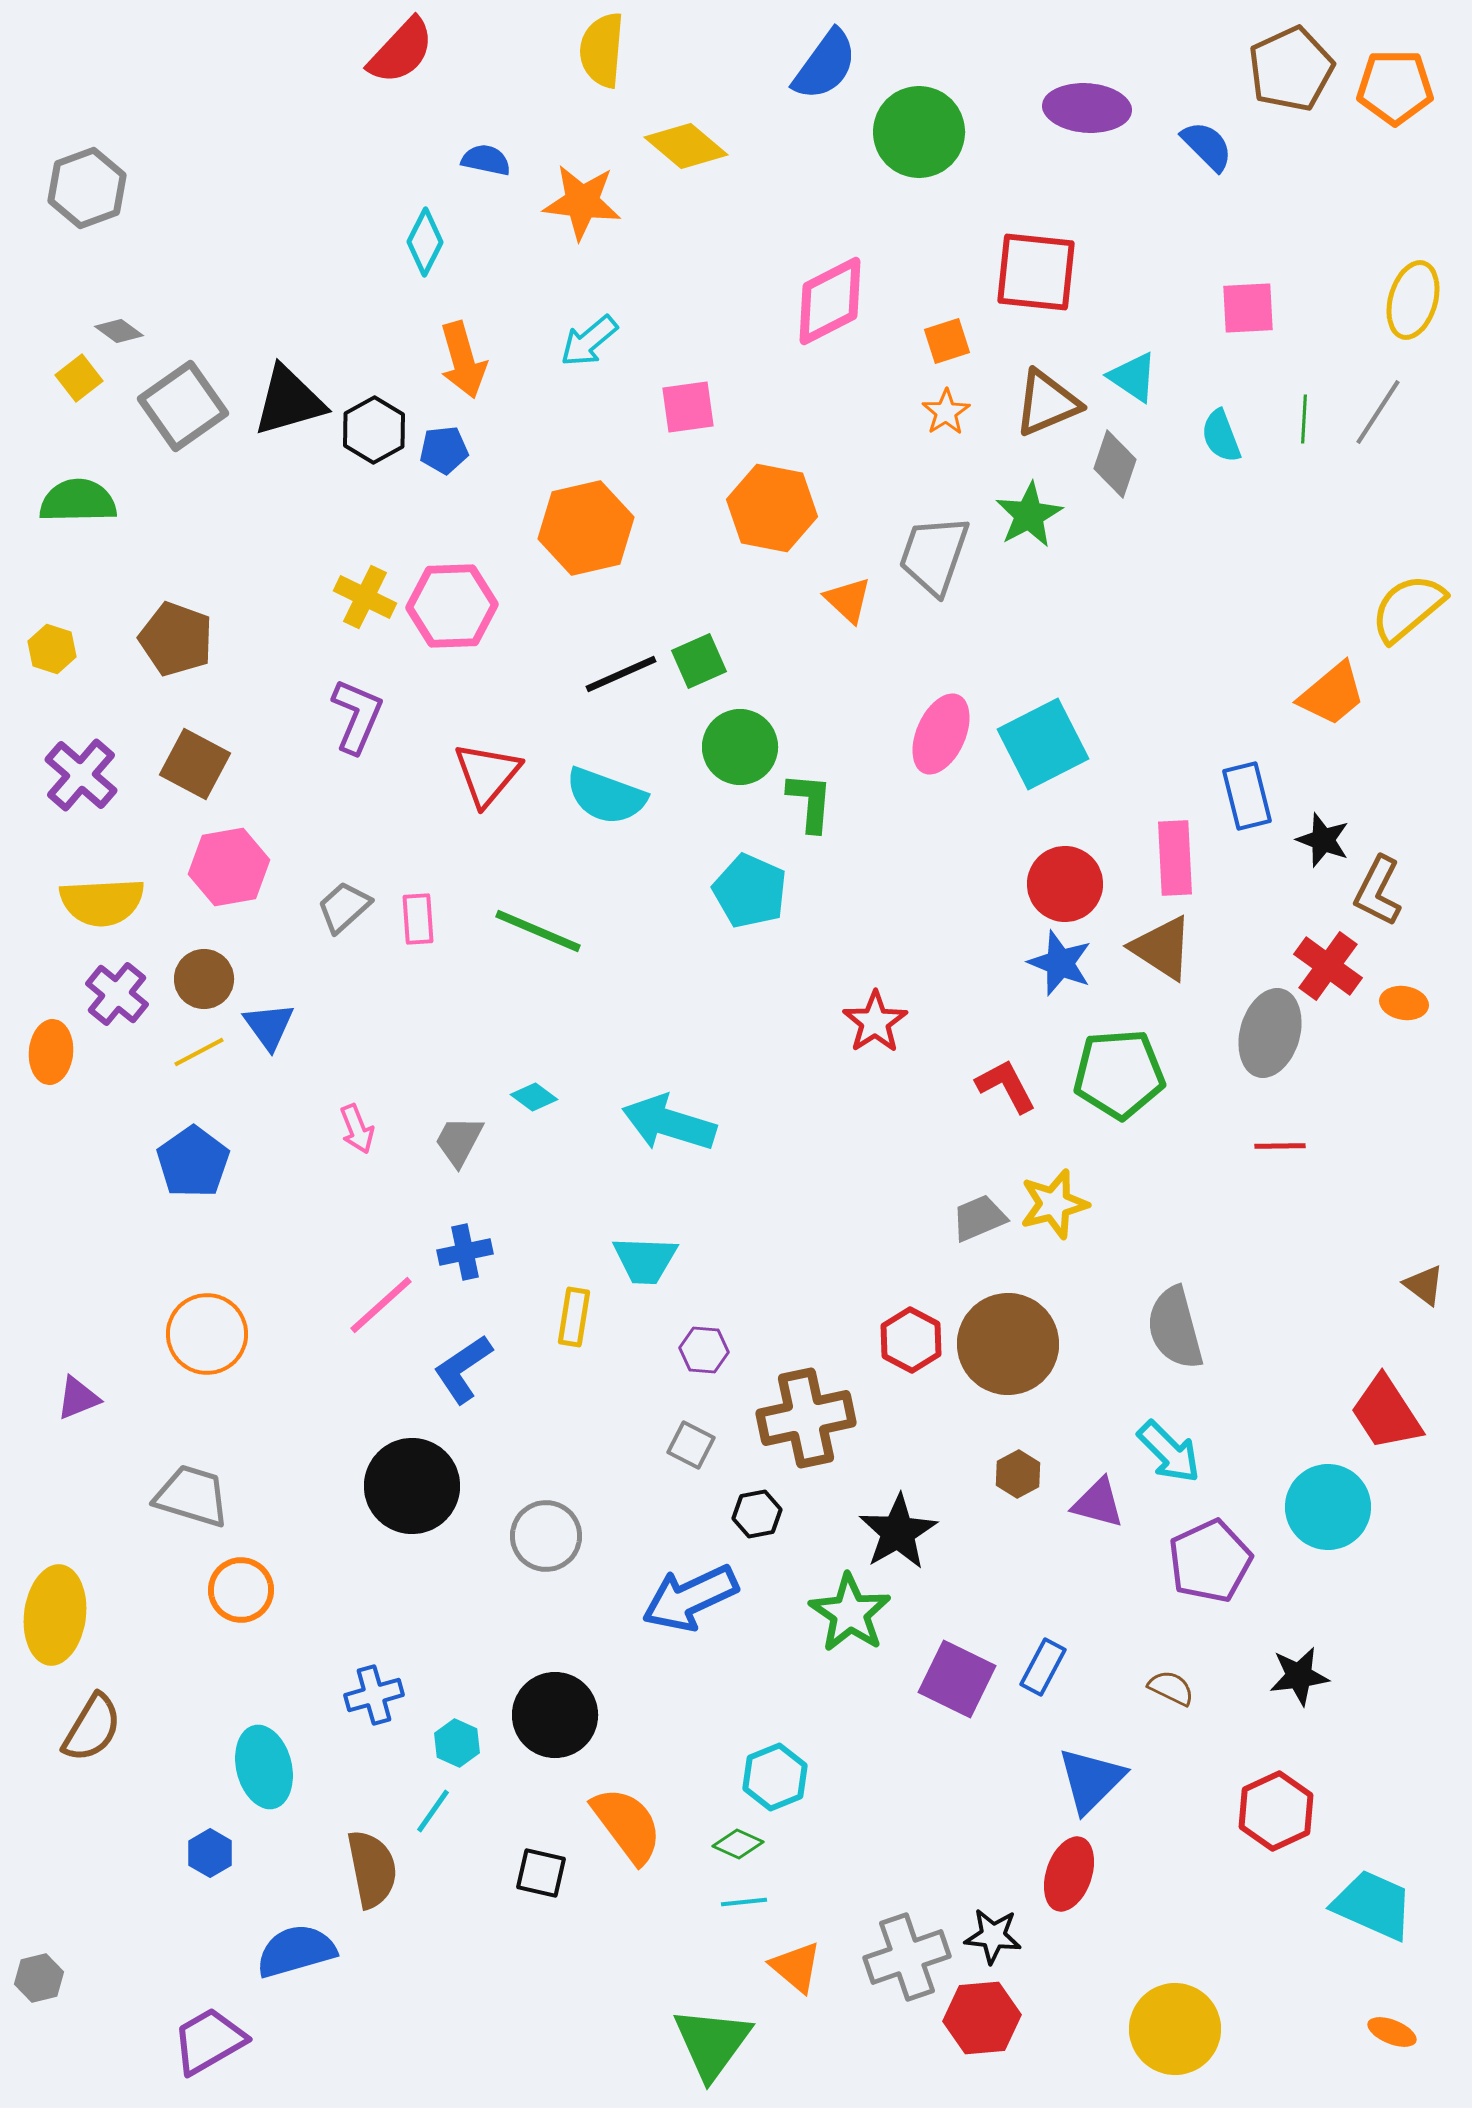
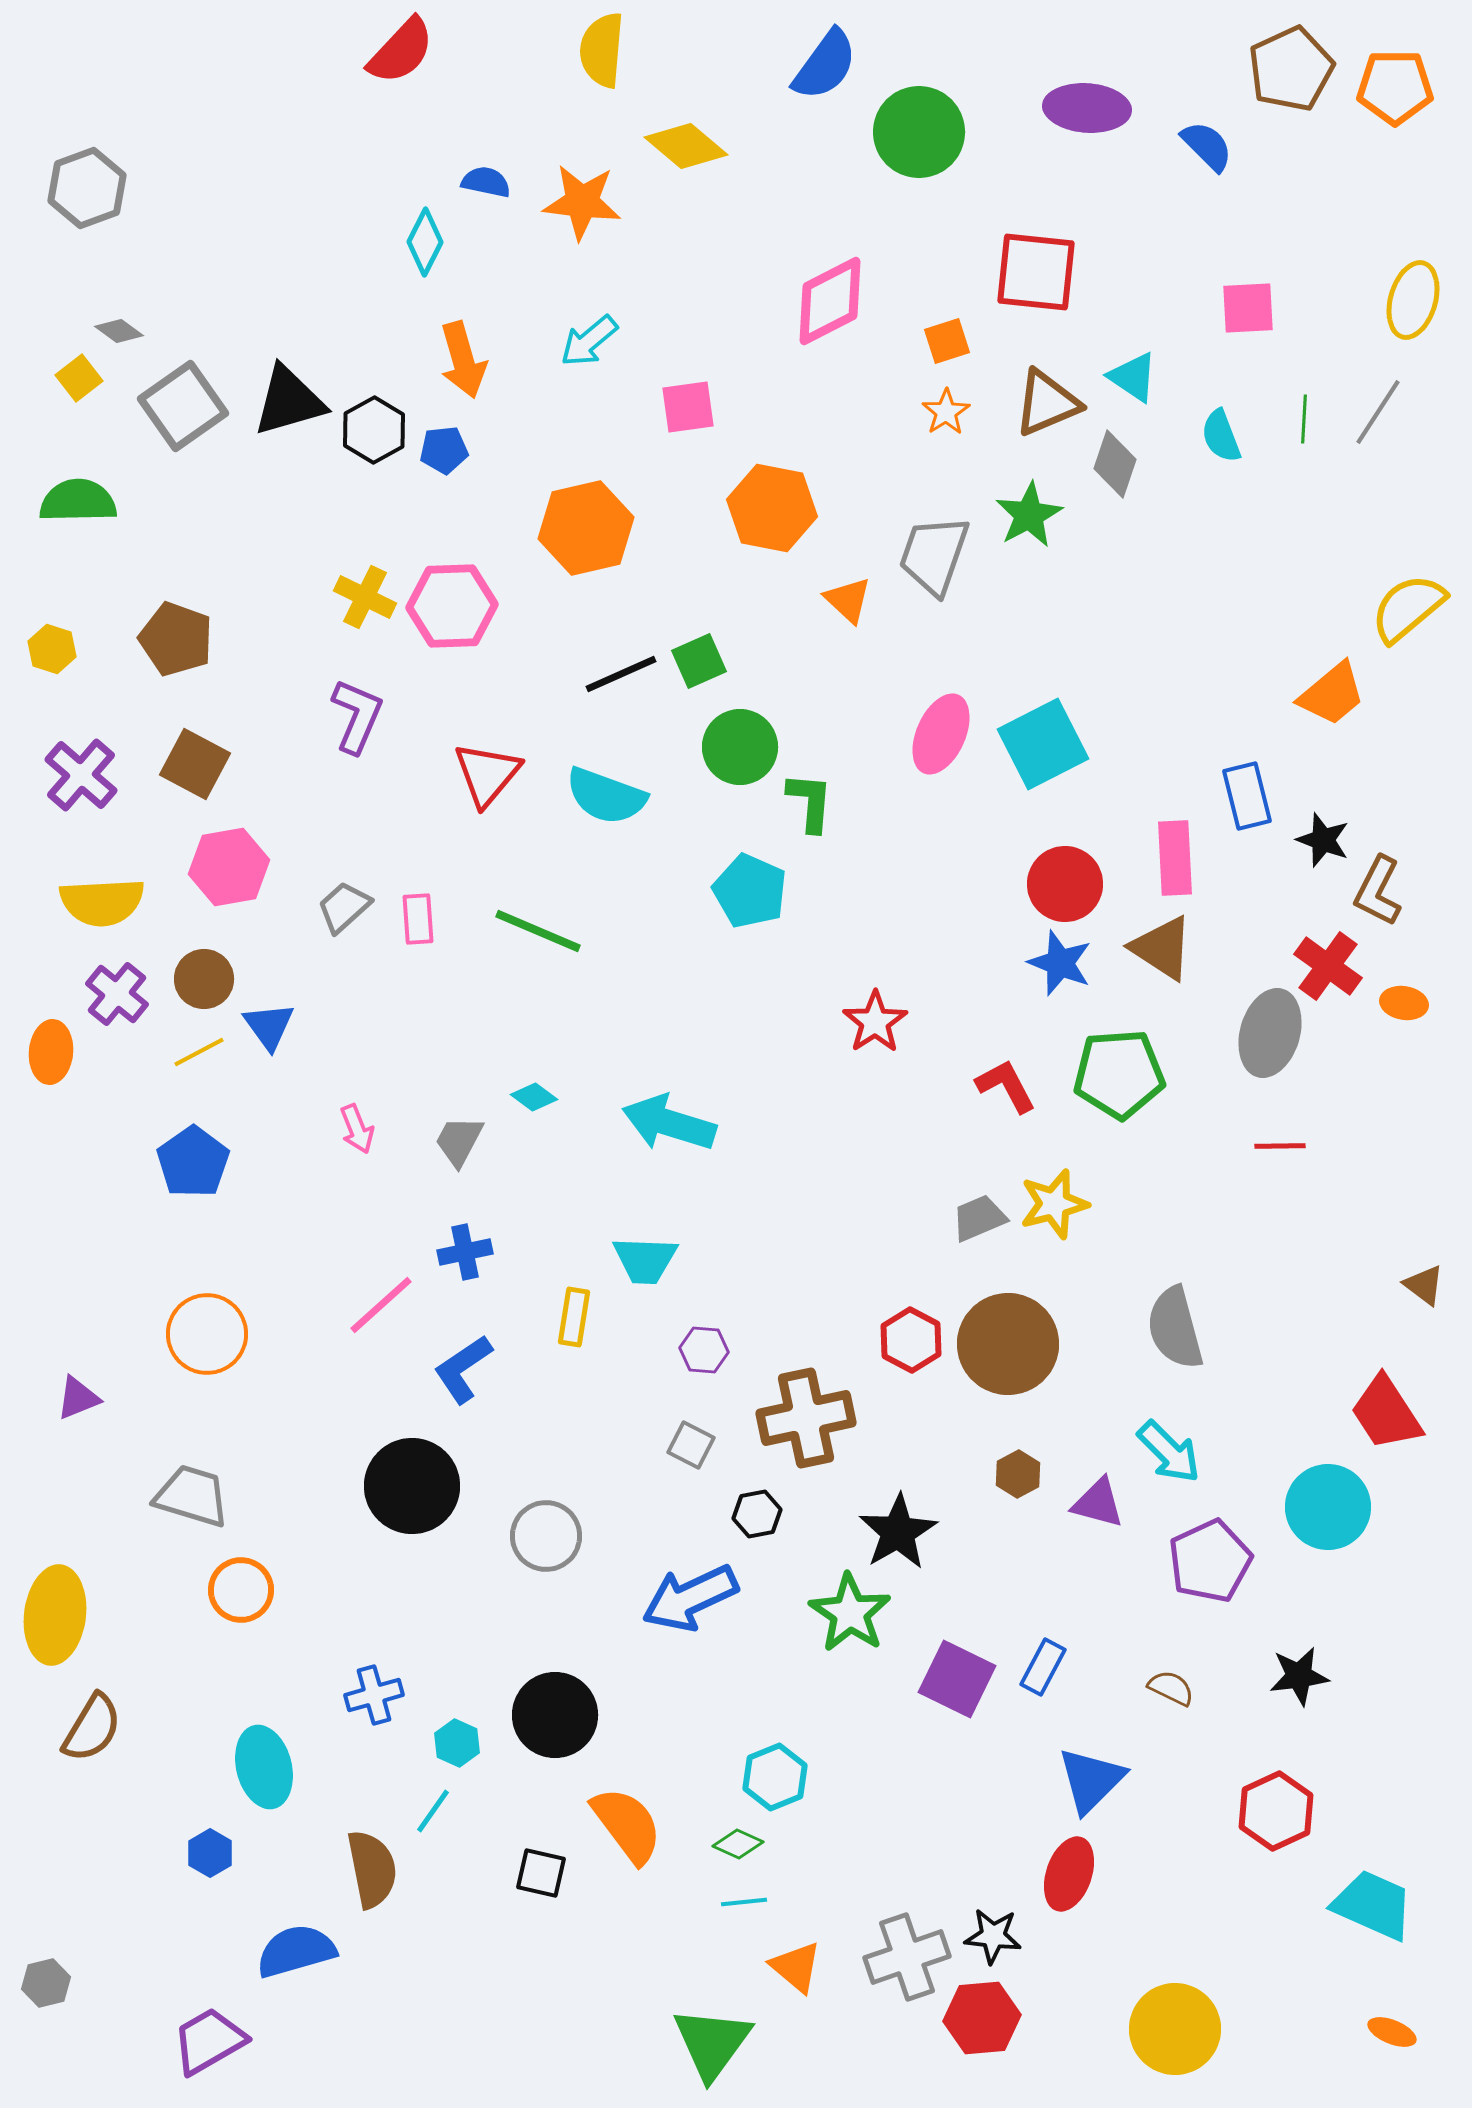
blue semicircle at (486, 160): moved 22 px down
gray hexagon at (39, 1978): moved 7 px right, 5 px down
